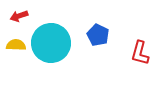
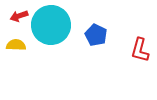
blue pentagon: moved 2 px left
cyan circle: moved 18 px up
red L-shape: moved 3 px up
